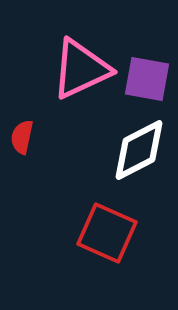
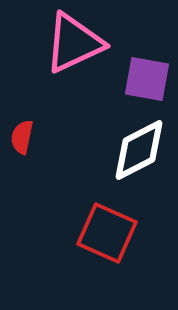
pink triangle: moved 7 px left, 26 px up
